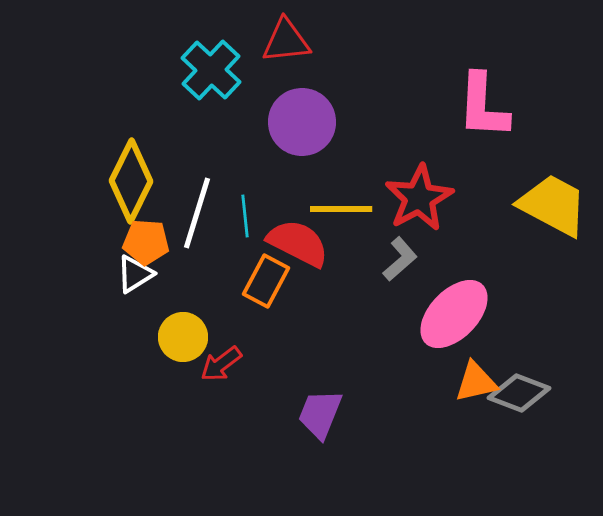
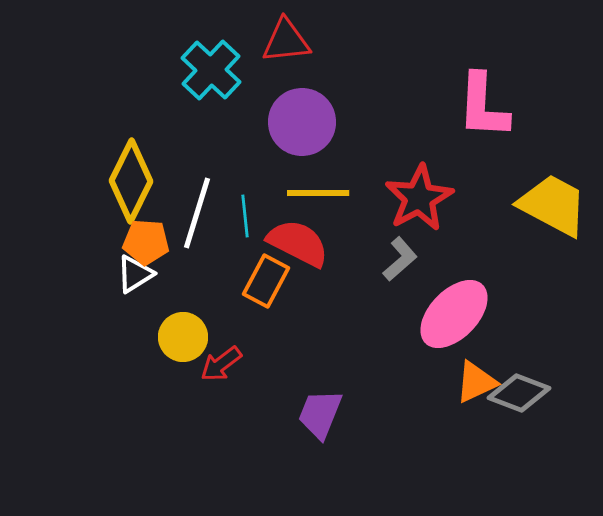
yellow line: moved 23 px left, 16 px up
orange triangle: rotated 12 degrees counterclockwise
